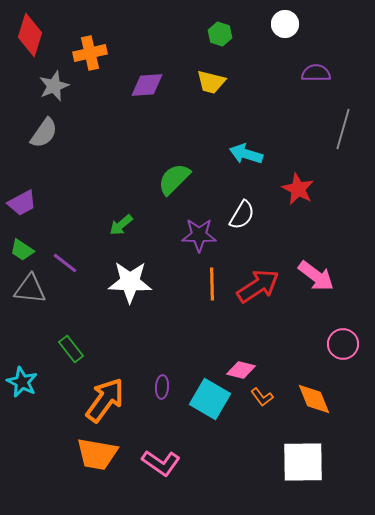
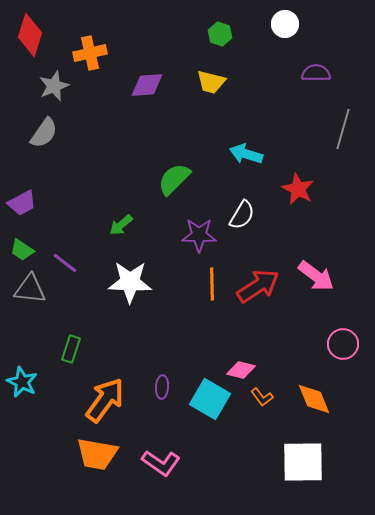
green rectangle: rotated 56 degrees clockwise
